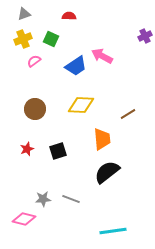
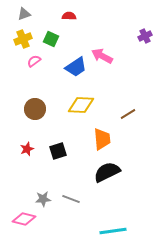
blue trapezoid: moved 1 px down
black semicircle: rotated 12 degrees clockwise
